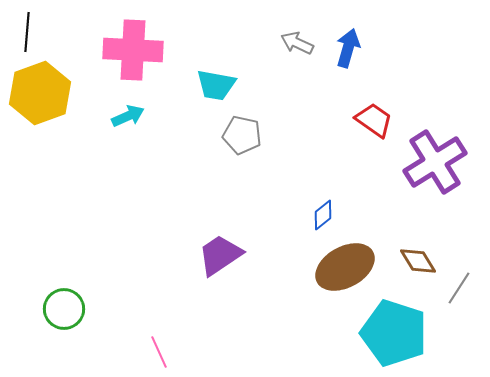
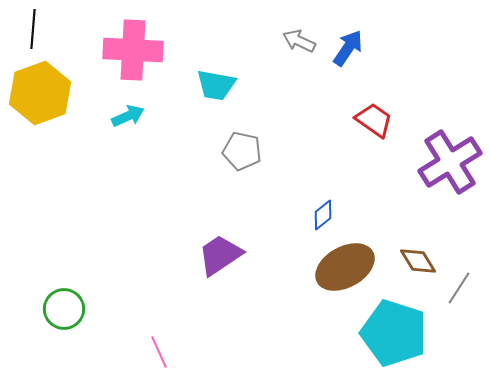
black line: moved 6 px right, 3 px up
gray arrow: moved 2 px right, 2 px up
blue arrow: rotated 18 degrees clockwise
gray pentagon: moved 16 px down
purple cross: moved 15 px right
